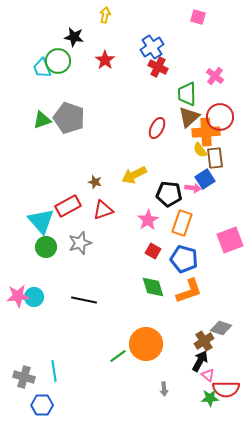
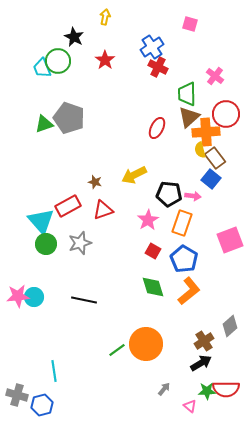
yellow arrow at (105, 15): moved 2 px down
pink square at (198, 17): moved 8 px left, 7 px down
black star at (74, 37): rotated 18 degrees clockwise
red circle at (220, 117): moved 6 px right, 3 px up
green triangle at (42, 120): moved 2 px right, 4 px down
yellow semicircle at (200, 150): rotated 21 degrees clockwise
brown rectangle at (215, 158): rotated 30 degrees counterclockwise
blue square at (205, 179): moved 6 px right; rotated 18 degrees counterclockwise
pink arrow at (193, 188): moved 8 px down
green circle at (46, 247): moved 3 px up
blue pentagon at (184, 259): rotated 16 degrees clockwise
orange L-shape at (189, 291): rotated 20 degrees counterclockwise
gray diamond at (221, 328): moved 9 px right, 2 px up; rotated 60 degrees counterclockwise
green line at (118, 356): moved 1 px left, 6 px up
black arrow at (200, 361): moved 1 px right, 2 px down; rotated 30 degrees clockwise
pink triangle at (208, 375): moved 18 px left, 31 px down
gray cross at (24, 377): moved 7 px left, 18 px down
gray arrow at (164, 389): rotated 136 degrees counterclockwise
green star at (210, 398): moved 3 px left, 7 px up
blue hexagon at (42, 405): rotated 15 degrees counterclockwise
